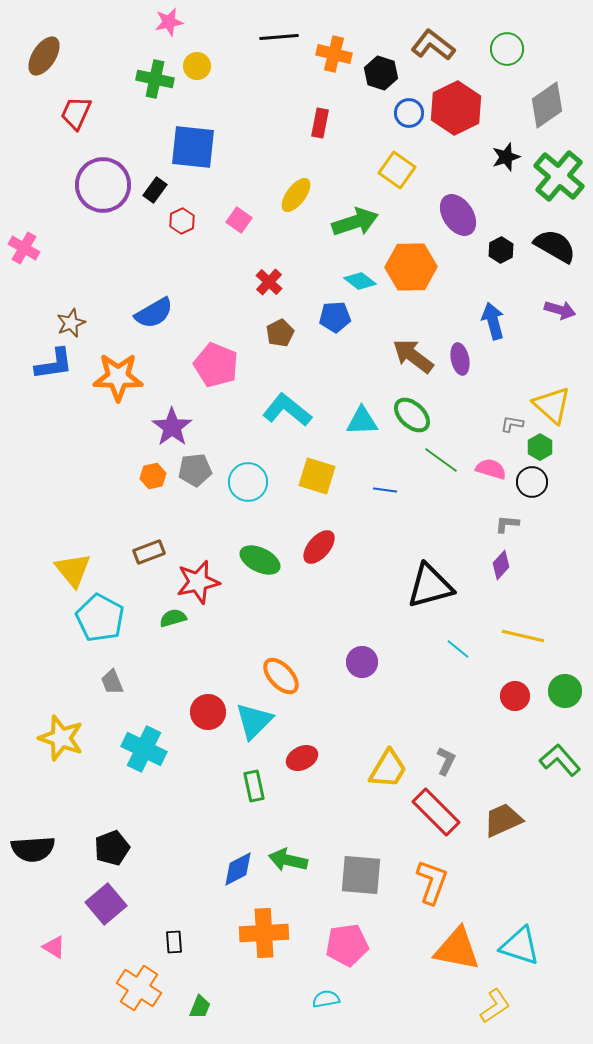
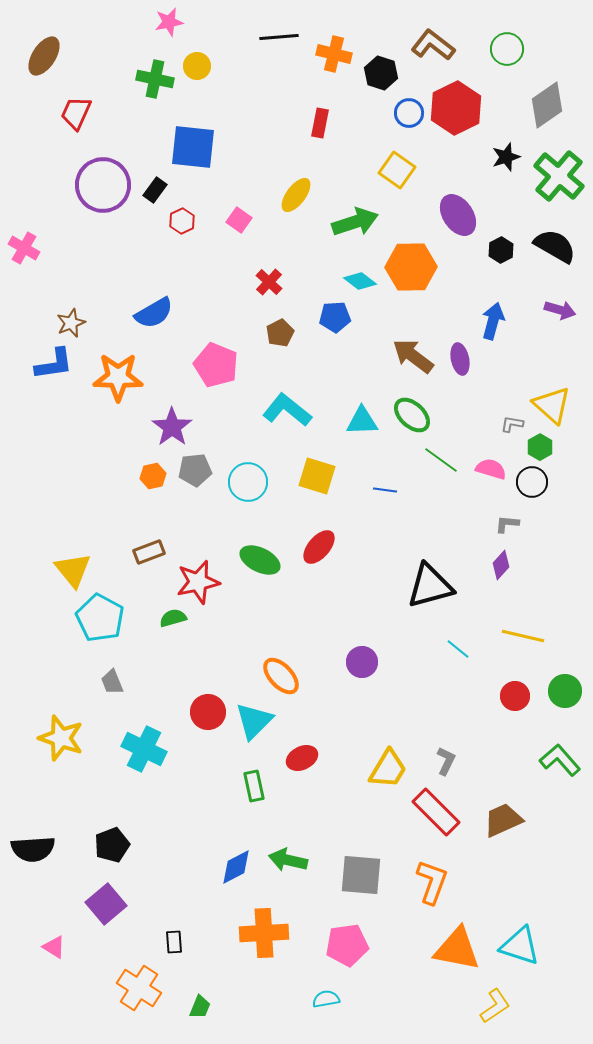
blue arrow at (493, 321): rotated 30 degrees clockwise
black pentagon at (112, 848): moved 3 px up
blue diamond at (238, 869): moved 2 px left, 2 px up
